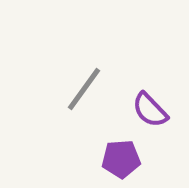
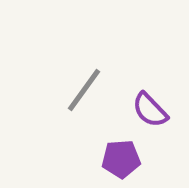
gray line: moved 1 px down
